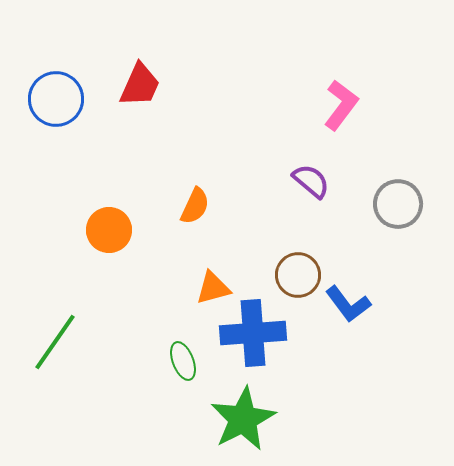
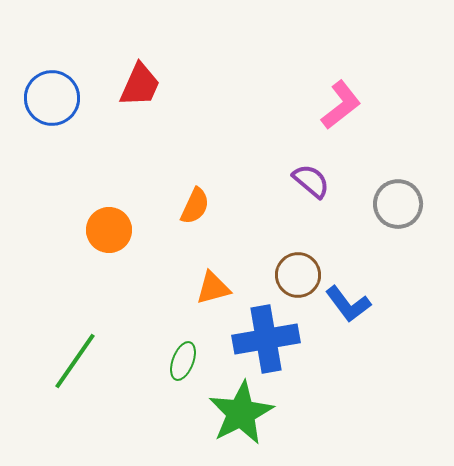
blue circle: moved 4 px left, 1 px up
pink L-shape: rotated 15 degrees clockwise
blue cross: moved 13 px right, 6 px down; rotated 6 degrees counterclockwise
green line: moved 20 px right, 19 px down
green ellipse: rotated 42 degrees clockwise
green star: moved 2 px left, 6 px up
